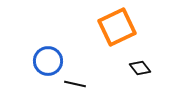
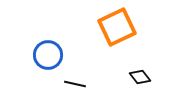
blue circle: moved 6 px up
black diamond: moved 9 px down
